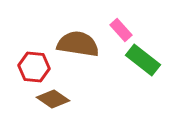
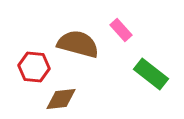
brown semicircle: rotated 6 degrees clockwise
green rectangle: moved 8 px right, 14 px down
brown diamond: moved 8 px right; rotated 40 degrees counterclockwise
